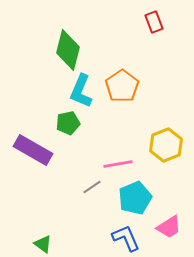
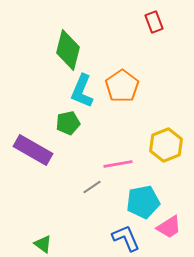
cyan L-shape: moved 1 px right
cyan pentagon: moved 8 px right, 4 px down; rotated 12 degrees clockwise
